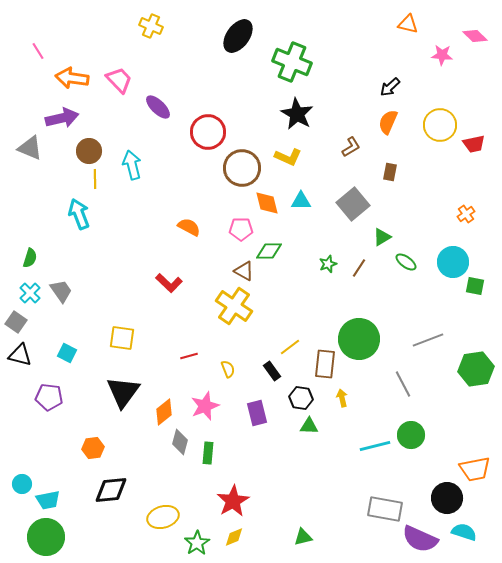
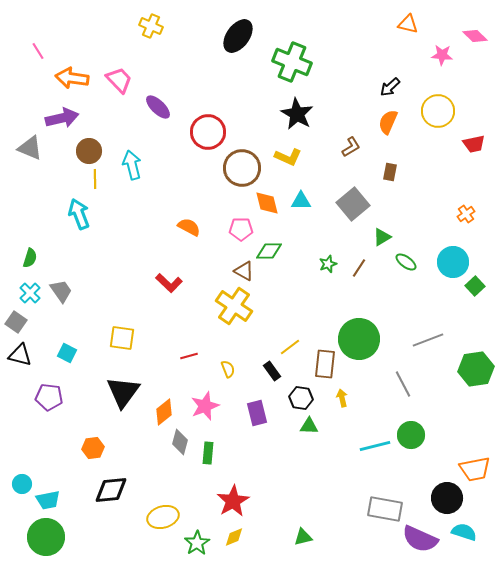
yellow circle at (440, 125): moved 2 px left, 14 px up
green square at (475, 286): rotated 36 degrees clockwise
